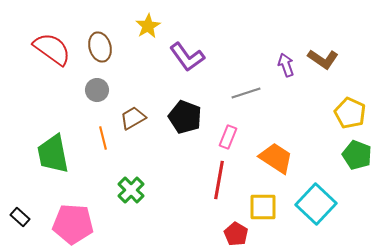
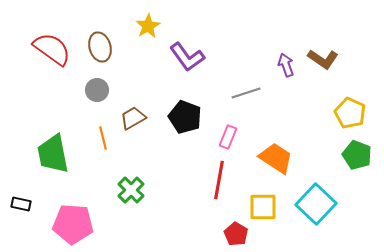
black rectangle: moved 1 px right, 13 px up; rotated 30 degrees counterclockwise
